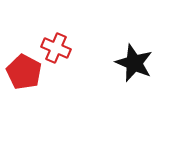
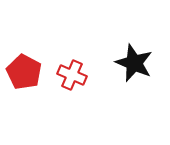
red cross: moved 16 px right, 27 px down
